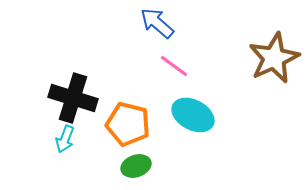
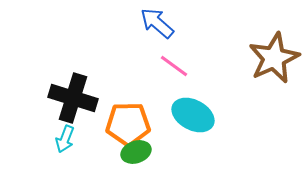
orange pentagon: rotated 15 degrees counterclockwise
green ellipse: moved 14 px up
